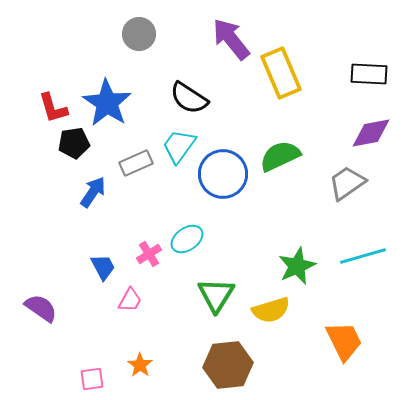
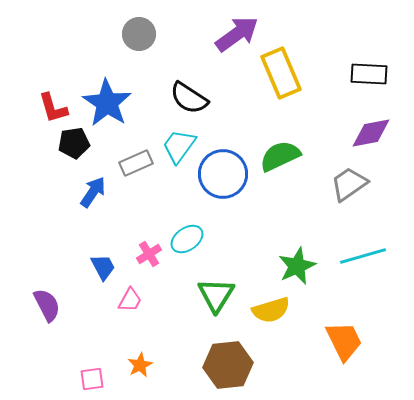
purple arrow: moved 6 px right, 5 px up; rotated 93 degrees clockwise
gray trapezoid: moved 2 px right, 1 px down
purple semicircle: moved 6 px right, 3 px up; rotated 28 degrees clockwise
orange star: rotated 10 degrees clockwise
